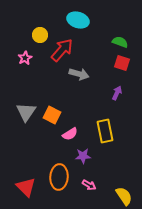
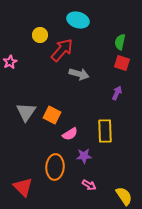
green semicircle: rotated 98 degrees counterclockwise
pink star: moved 15 px left, 4 px down
yellow rectangle: rotated 10 degrees clockwise
purple star: moved 1 px right
orange ellipse: moved 4 px left, 10 px up
red triangle: moved 3 px left
